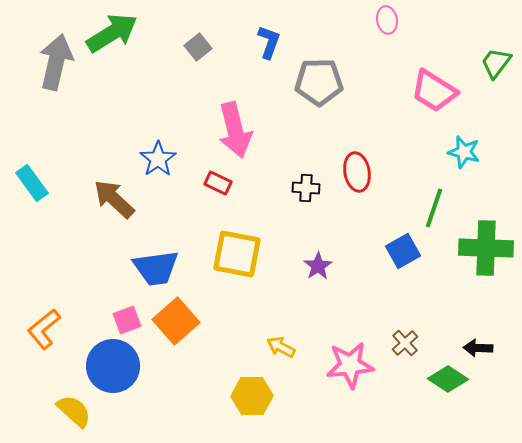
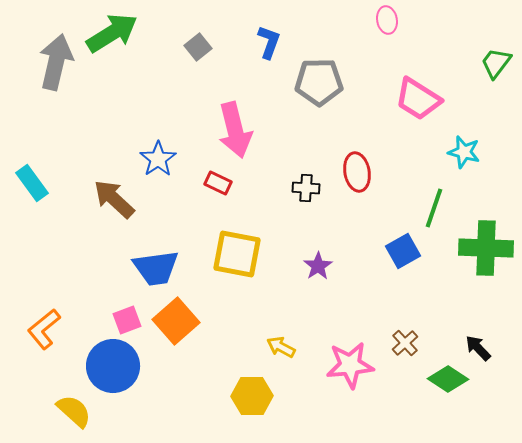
pink trapezoid: moved 16 px left, 8 px down
black arrow: rotated 44 degrees clockwise
